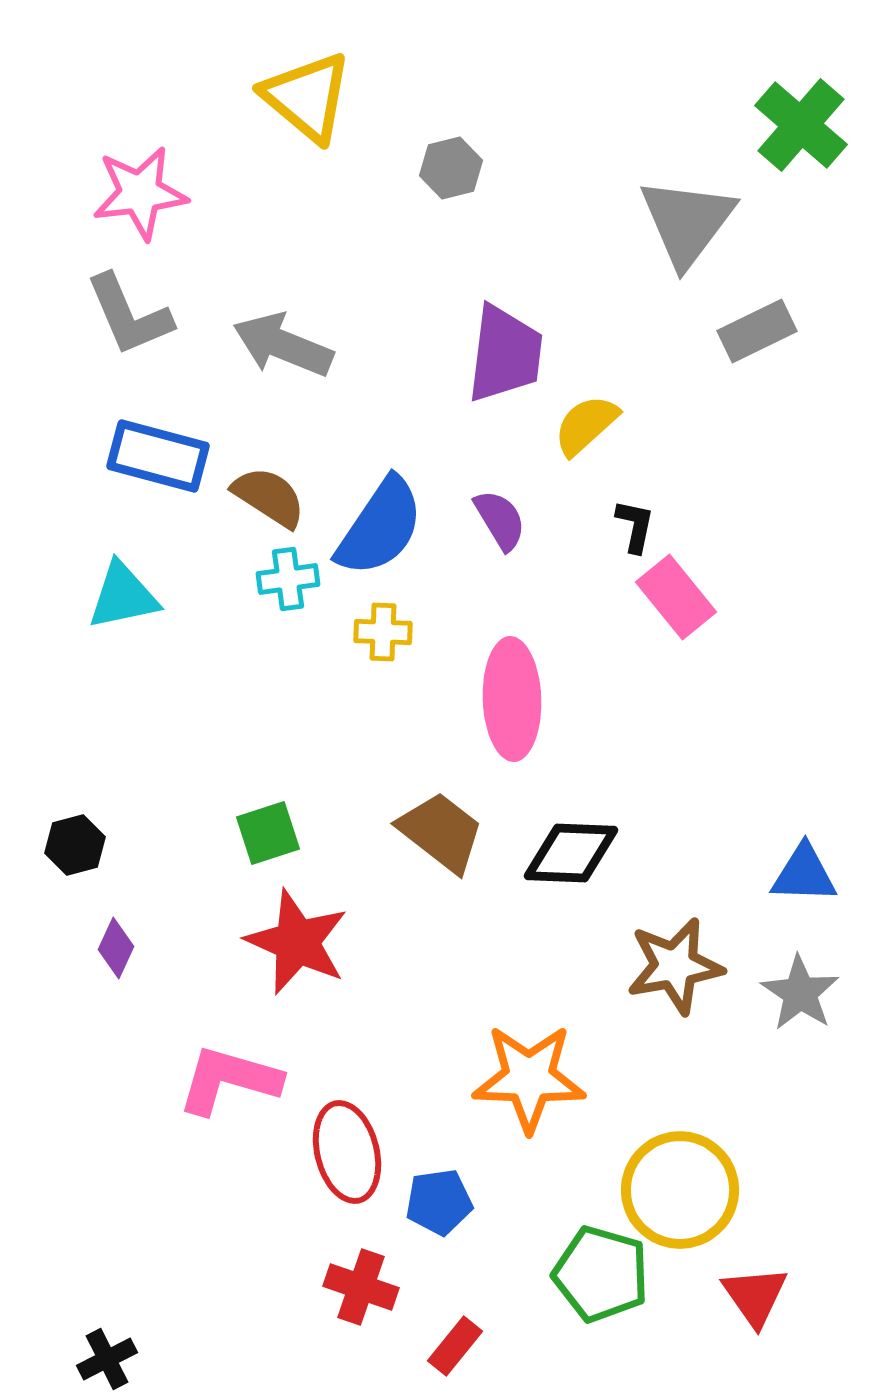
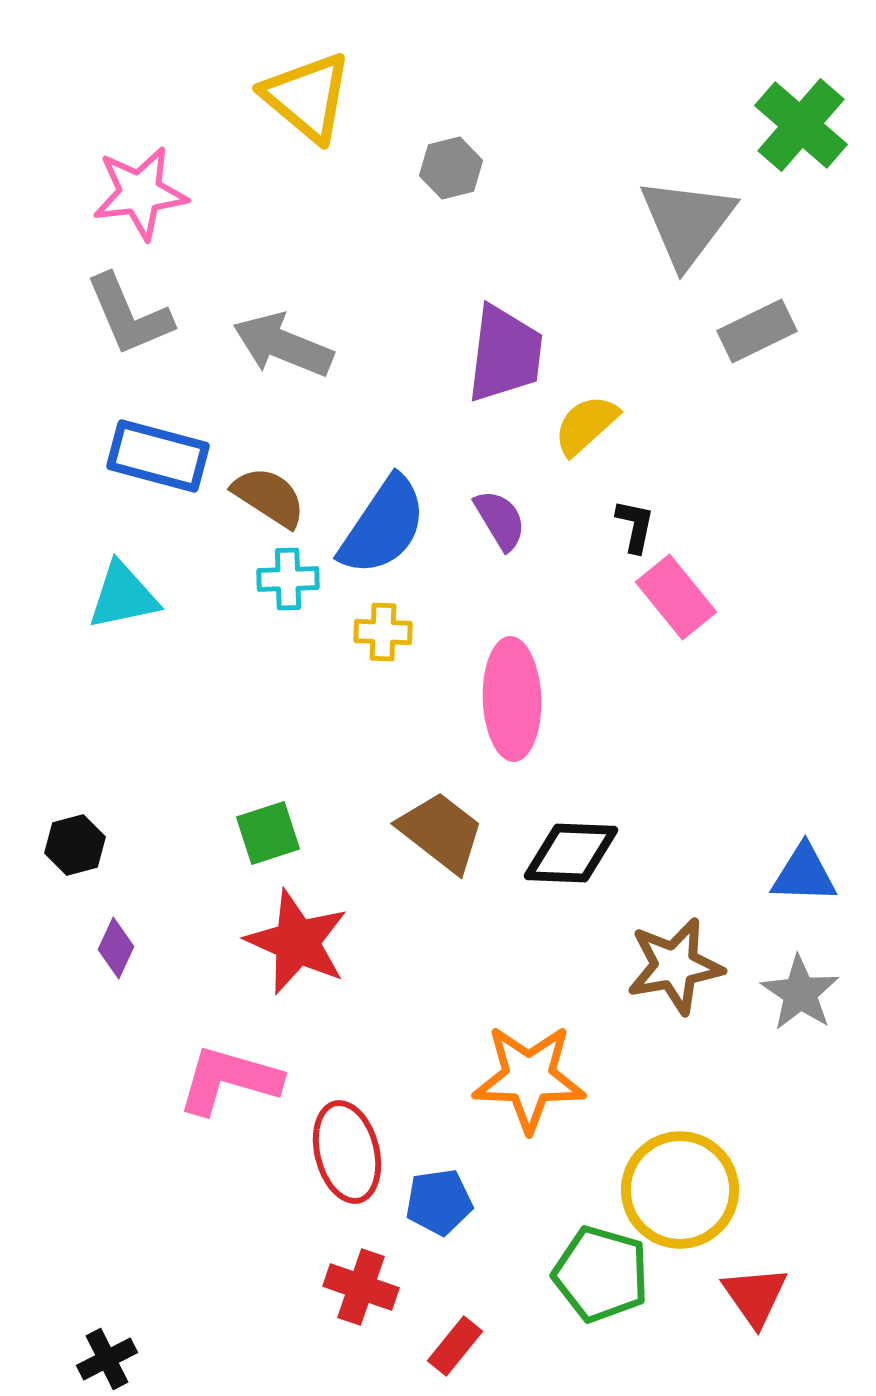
blue semicircle: moved 3 px right, 1 px up
cyan cross: rotated 6 degrees clockwise
